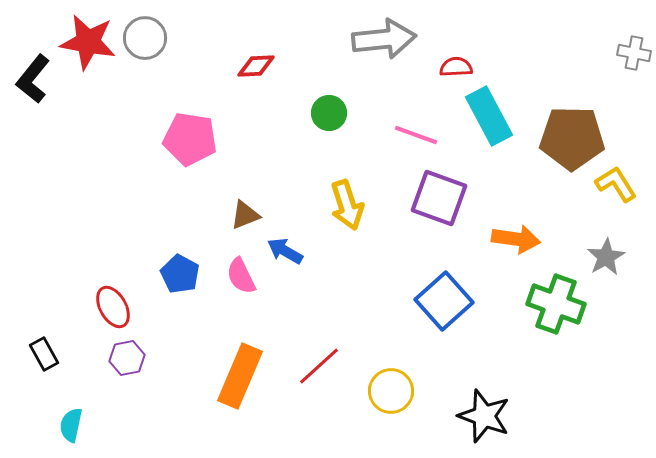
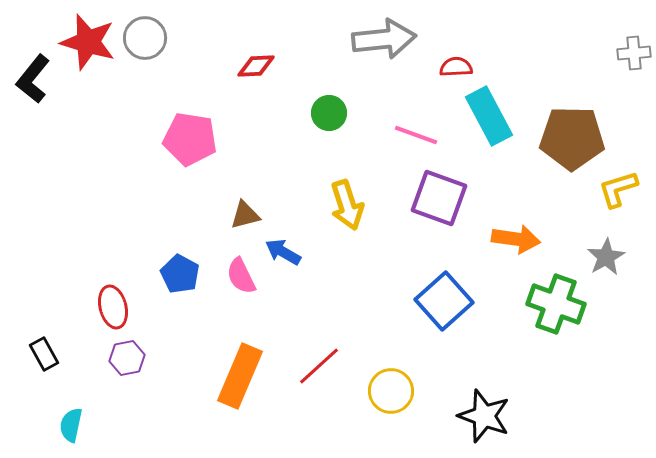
red star: rotated 6 degrees clockwise
gray cross: rotated 16 degrees counterclockwise
yellow L-shape: moved 2 px right, 5 px down; rotated 75 degrees counterclockwise
brown triangle: rotated 8 degrees clockwise
blue arrow: moved 2 px left, 1 px down
red ellipse: rotated 15 degrees clockwise
